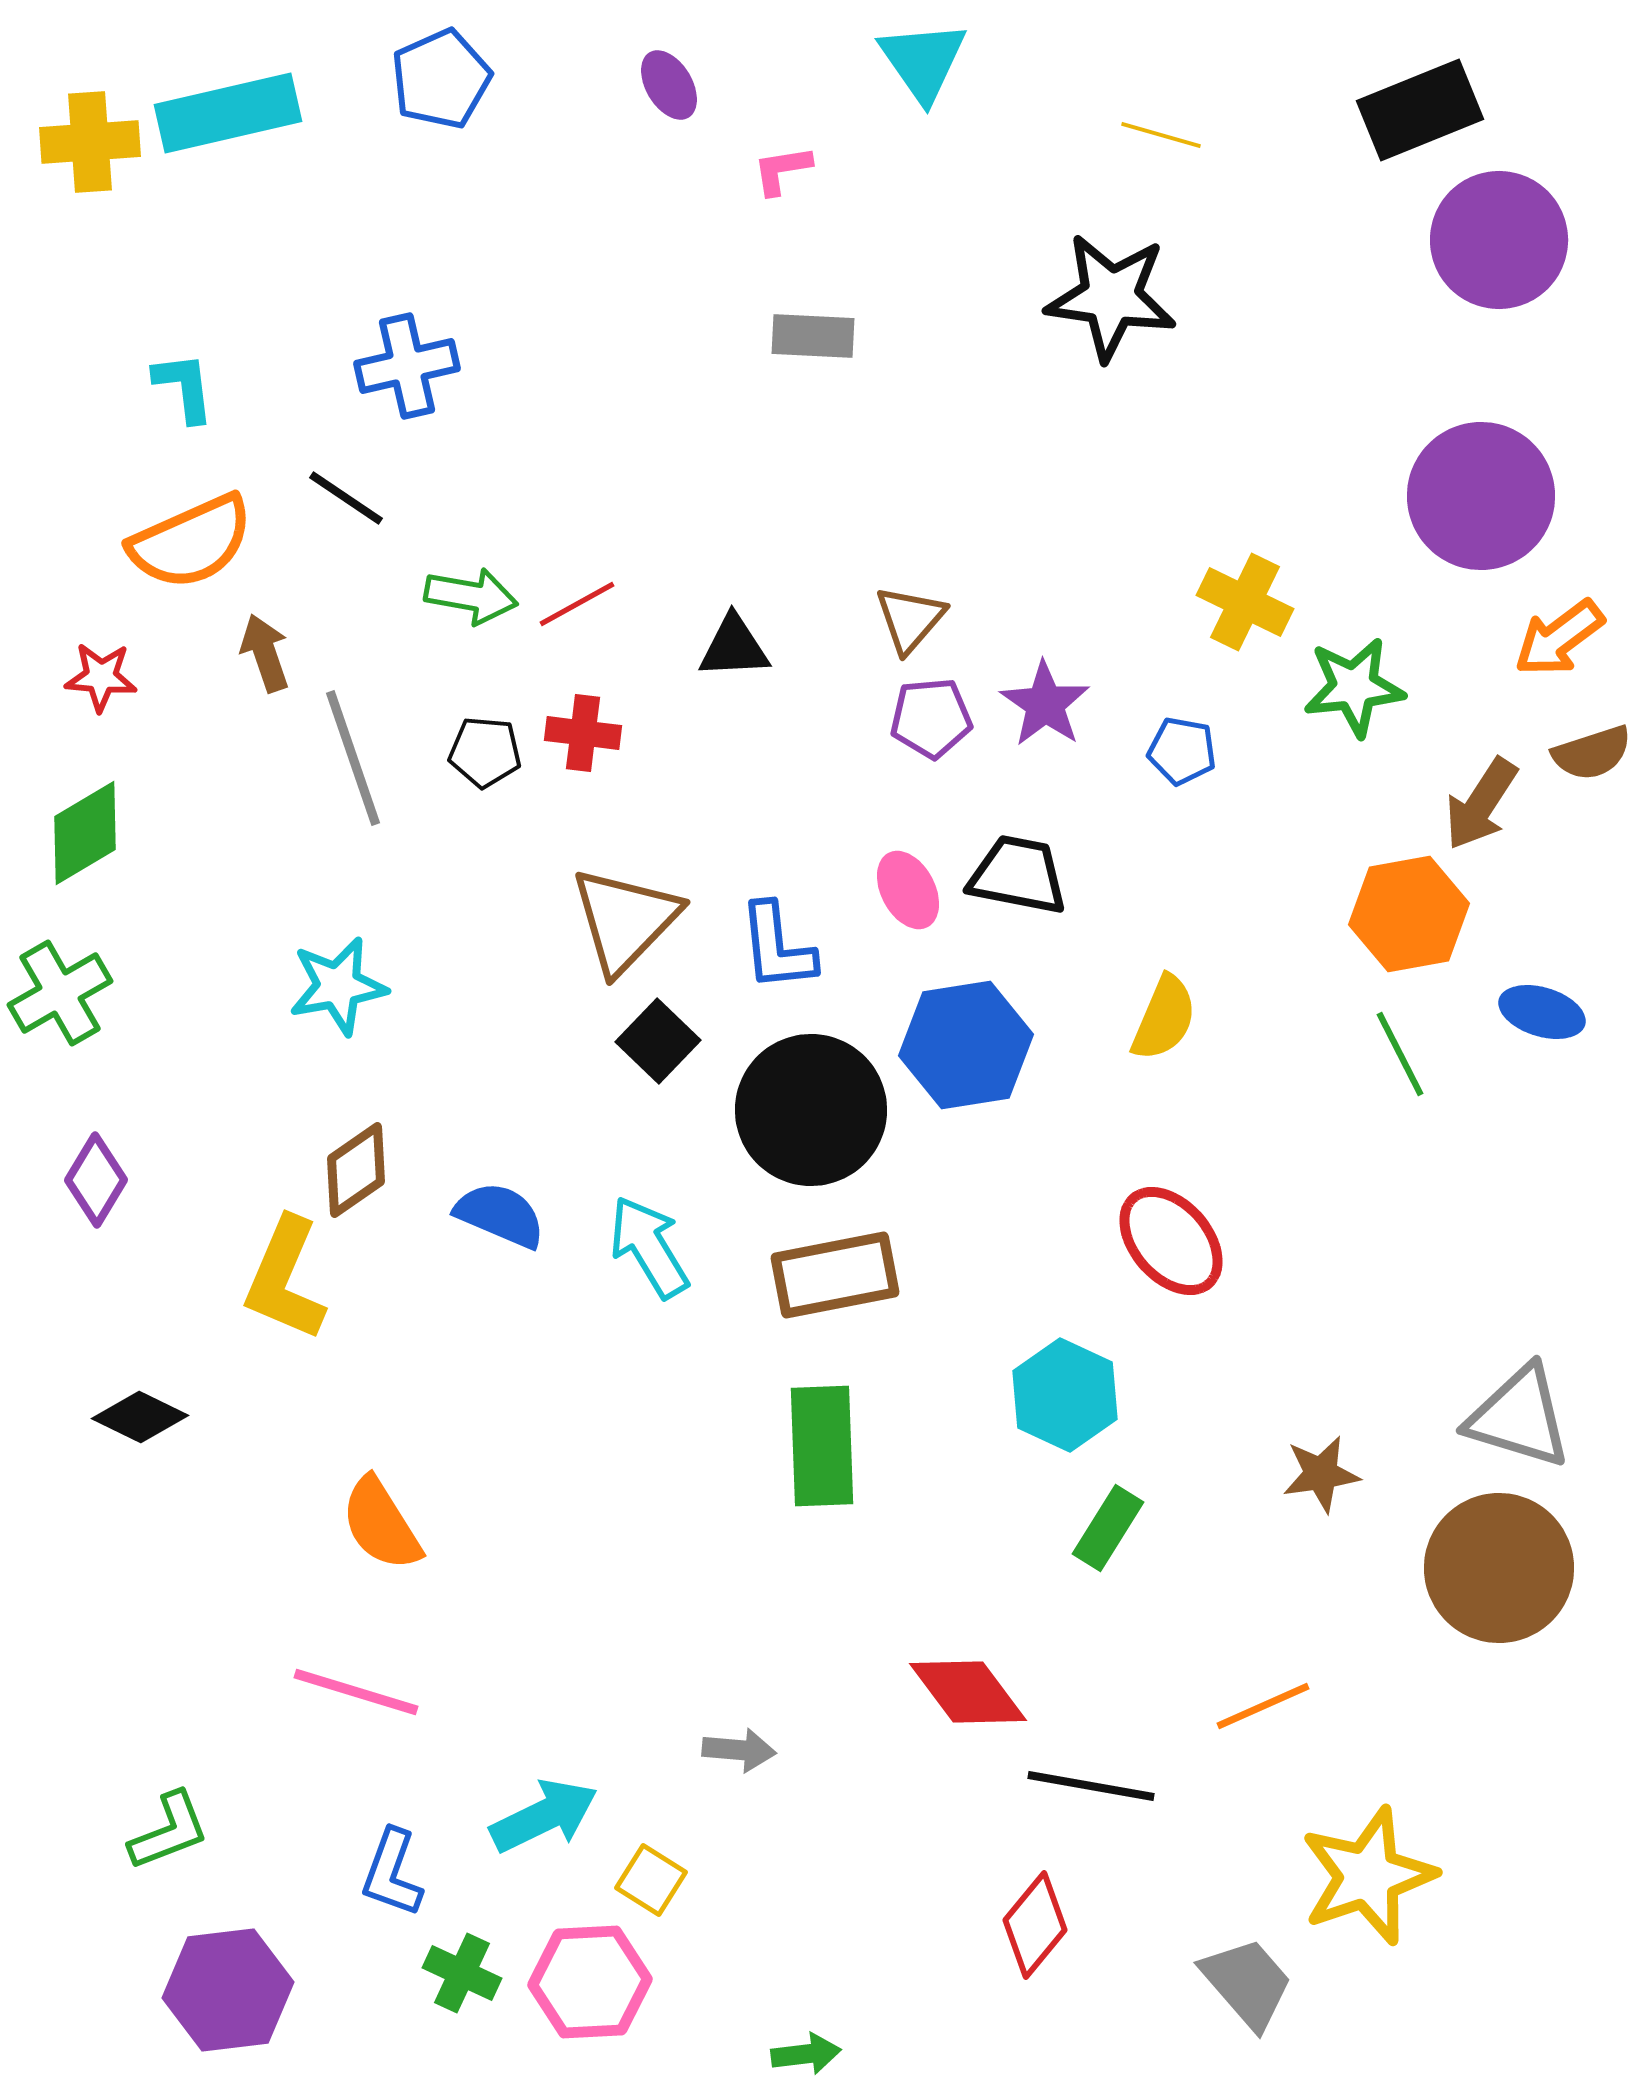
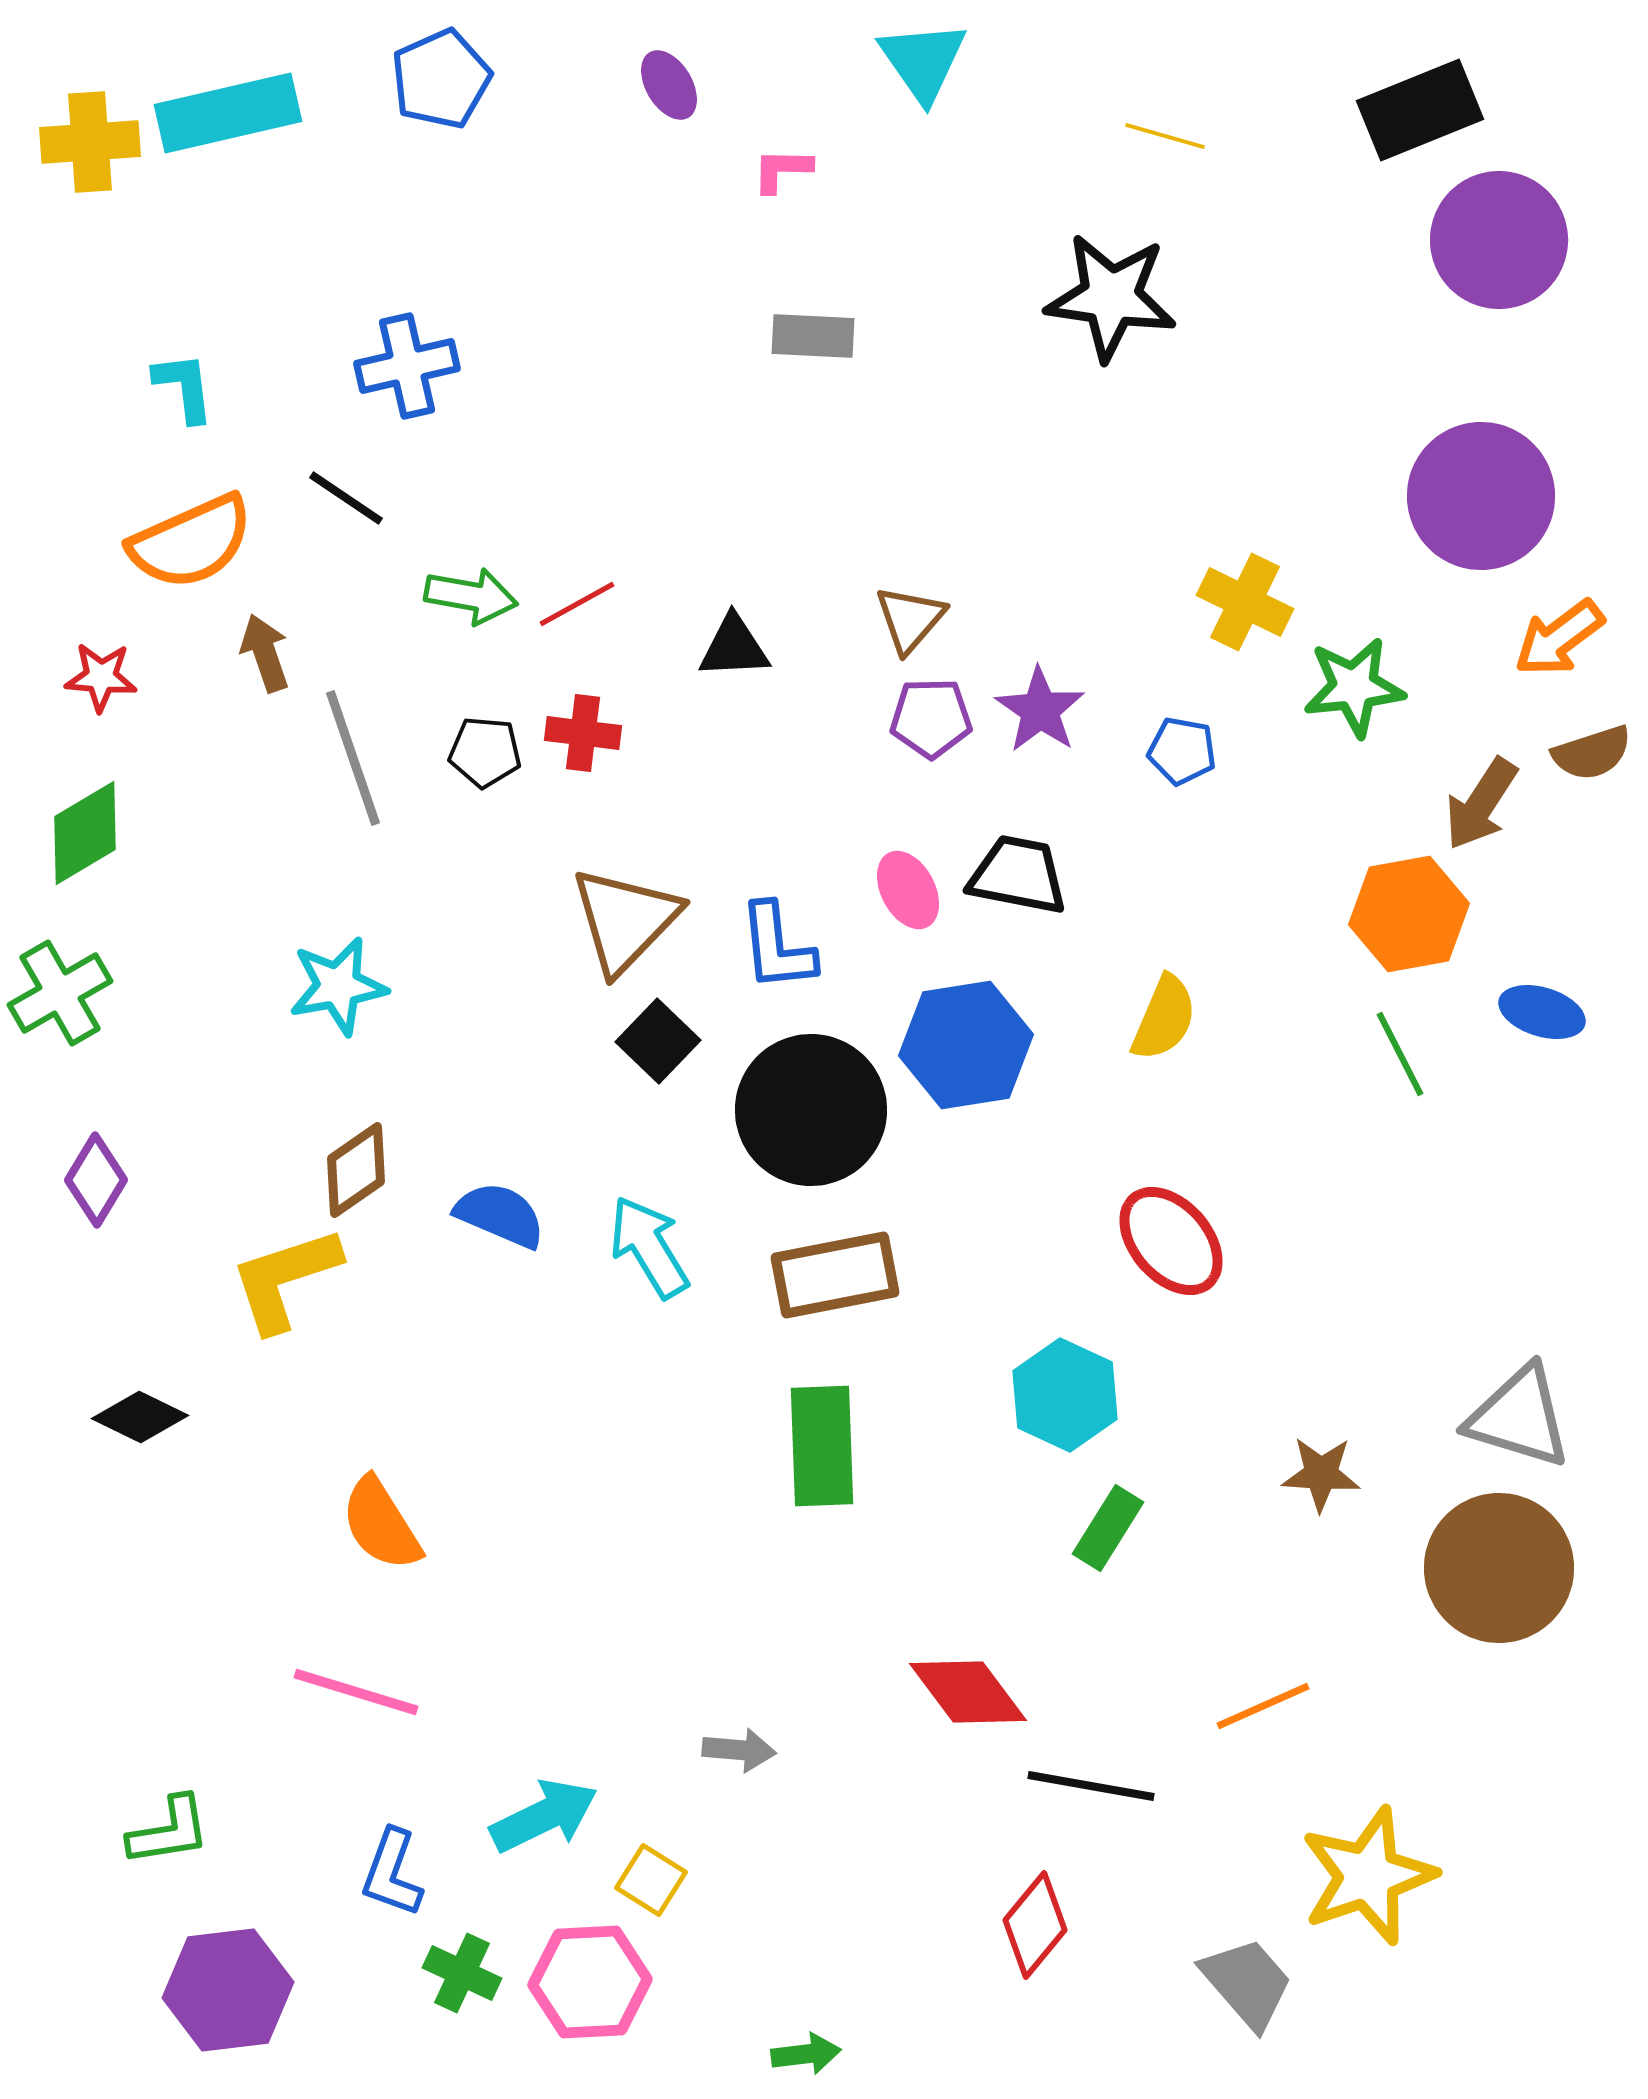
yellow line at (1161, 135): moved 4 px right, 1 px down
pink L-shape at (782, 170): rotated 10 degrees clockwise
purple star at (1045, 704): moved 5 px left, 6 px down
purple pentagon at (931, 718): rotated 4 degrees clockwise
yellow L-shape at (285, 1279): rotated 49 degrees clockwise
brown star at (1321, 1474): rotated 12 degrees clockwise
green L-shape at (169, 1831): rotated 12 degrees clockwise
